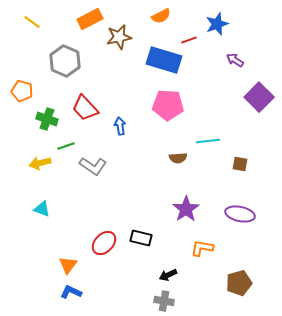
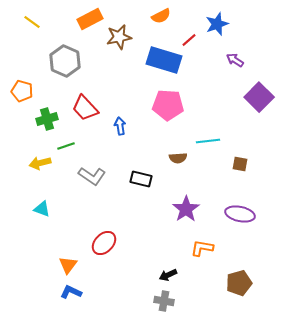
red line: rotated 21 degrees counterclockwise
green cross: rotated 35 degrees counterclockwise
gray L-shape: moved 1 px left, 10 px down
black rectangle: moved 59 px up
